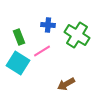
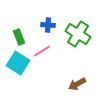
green cross: moved 1 px right, 1 px up
brown arrow: moved 11 px right
